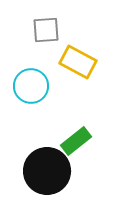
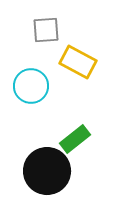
green rectangle: moved 1 px left, 2 px up
